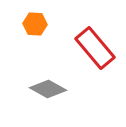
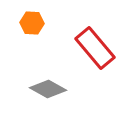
orange hexagon: moved 3 px left, 1 px up
